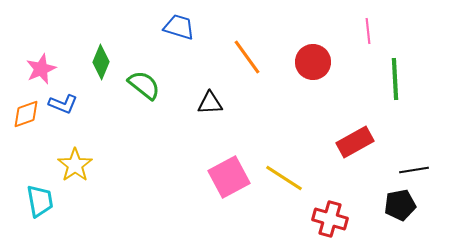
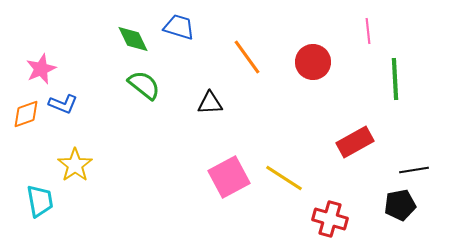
green diamond: moved 32 px right, 23 px up; rotated 48 degrees counterclockwise
